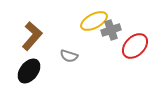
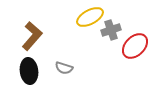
yellow ellipse: moved 4 px left, 4 px up
gray semicircle: moved 5 px left, 12 px down
black ellipse: rotated 45 degrees counterclockwise
